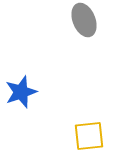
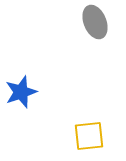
gray ellipse: moved 11 px right, 2 px down
